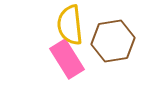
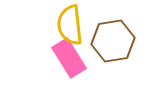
pink rectangle: moved 2 px right, 1 px up
